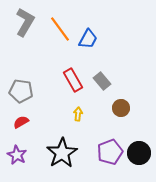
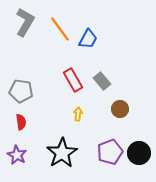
brown circle: moved 1 px left, 1 px down
red semicircle: rotated 112 degrees clockwise
